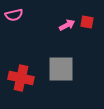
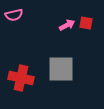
red square: moved 1 px left, 1 px down
